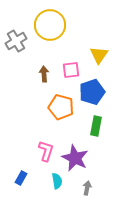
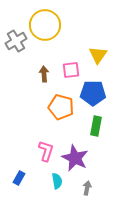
yellow circle: moved 5 px left
yellow triangle: moved 1 px left
blue pentagon: moved 1 px right, 1 px down; rotated 20 degrees clockwise
blue rectangle: moved 2 px left
